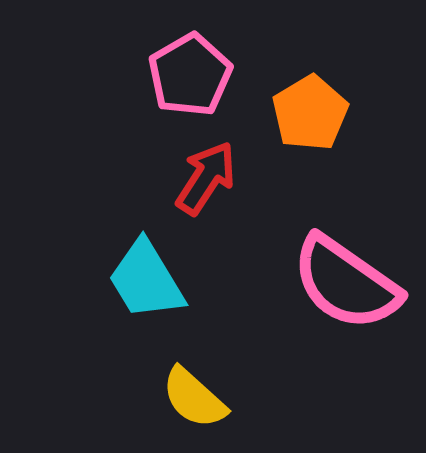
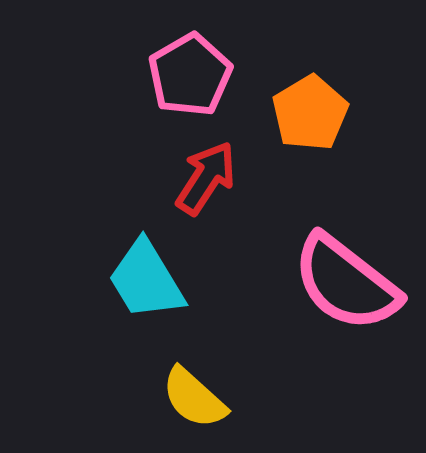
pink semicircle: rotated 3 degrees clockwise
